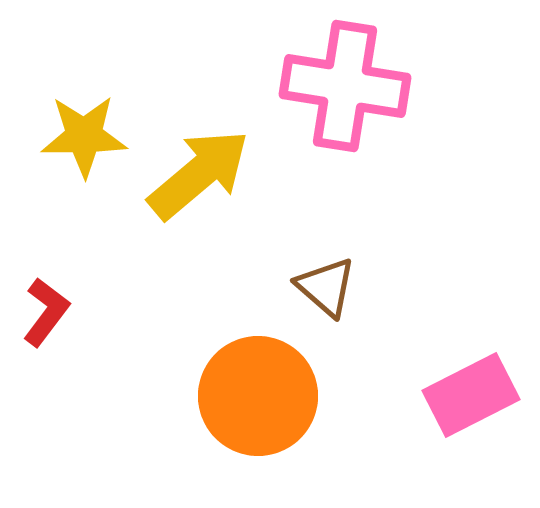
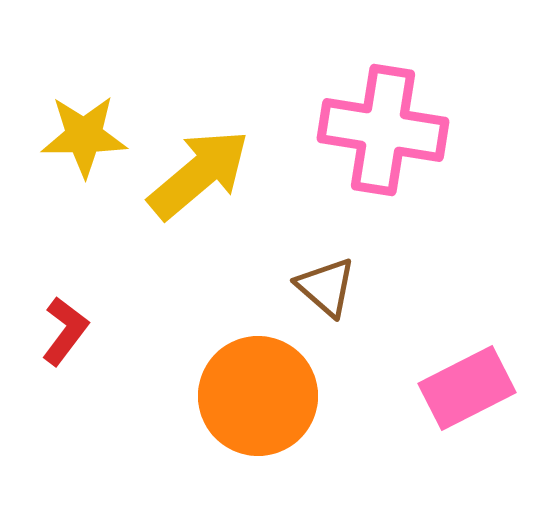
pink cross: moved 38 px right, 44 px down
red L-shape: moved 19 px right, 19 px down
pink rectangle: moved 4 px left, 7 px up
